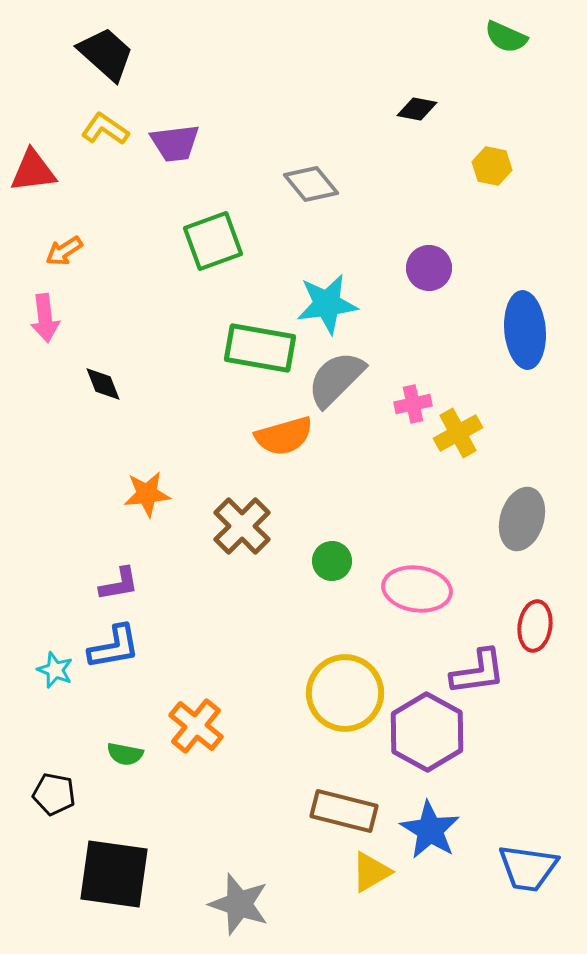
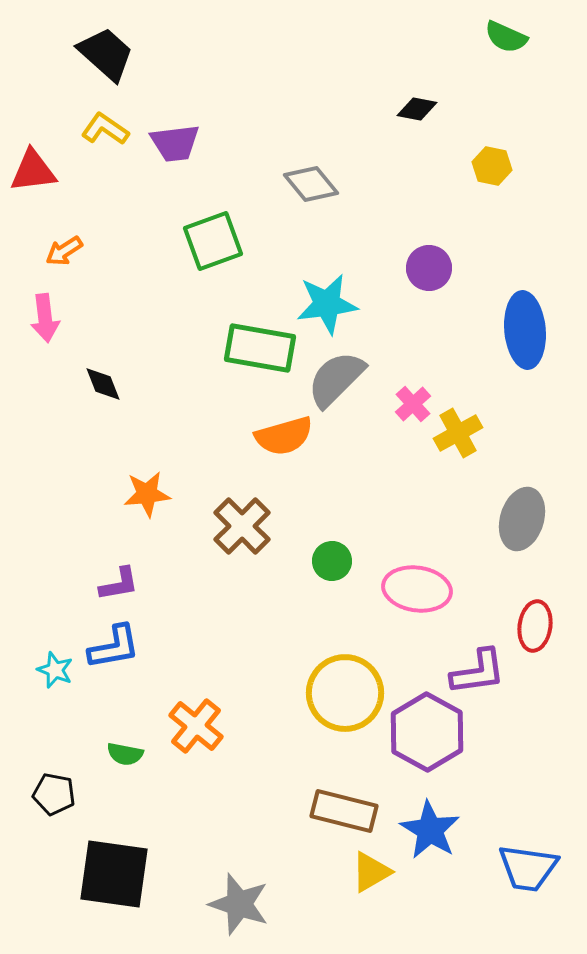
pink cross at (413, 404): rotated 30 degrees counterclockwise
